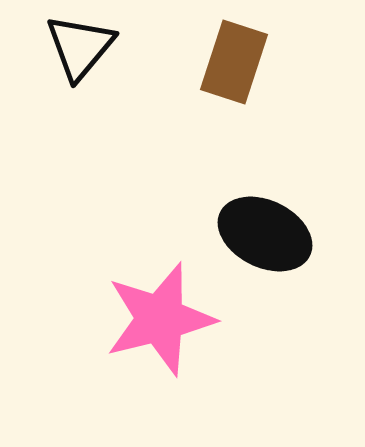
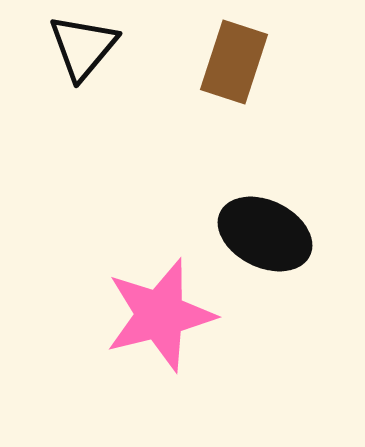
black triangle: moved 3 px right
pink star: moved 4 px up
